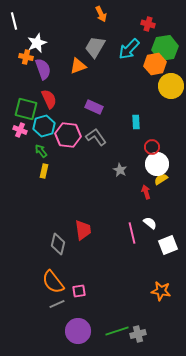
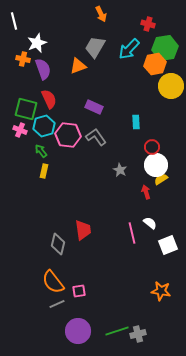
orange cross: moved 3 px left, 2 px down
white circle: moved 1 px left, 1 px down
